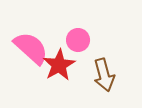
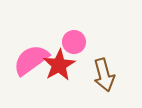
pink circle: moved 4 px left, 2 px down
pink semicircle: moved 12 px down; rotated 78 degrees counterclockwise
